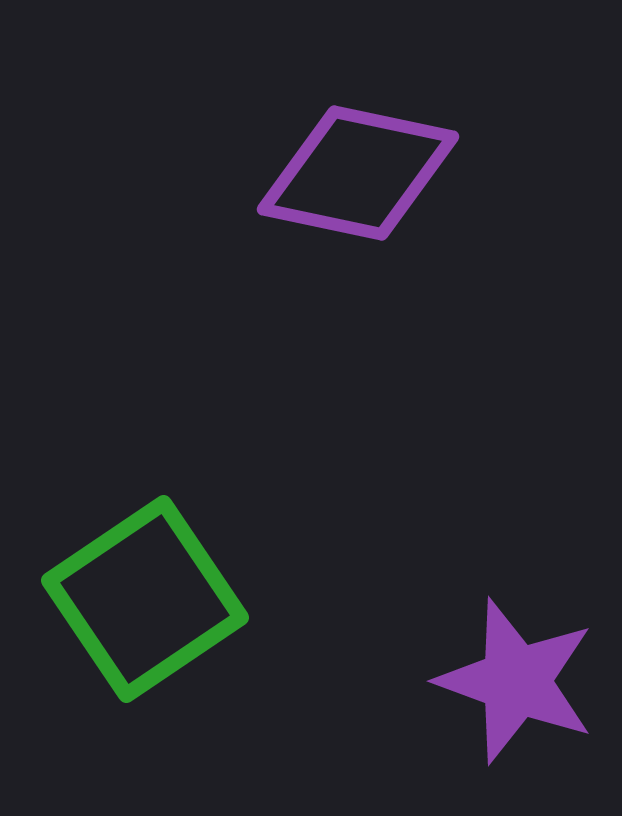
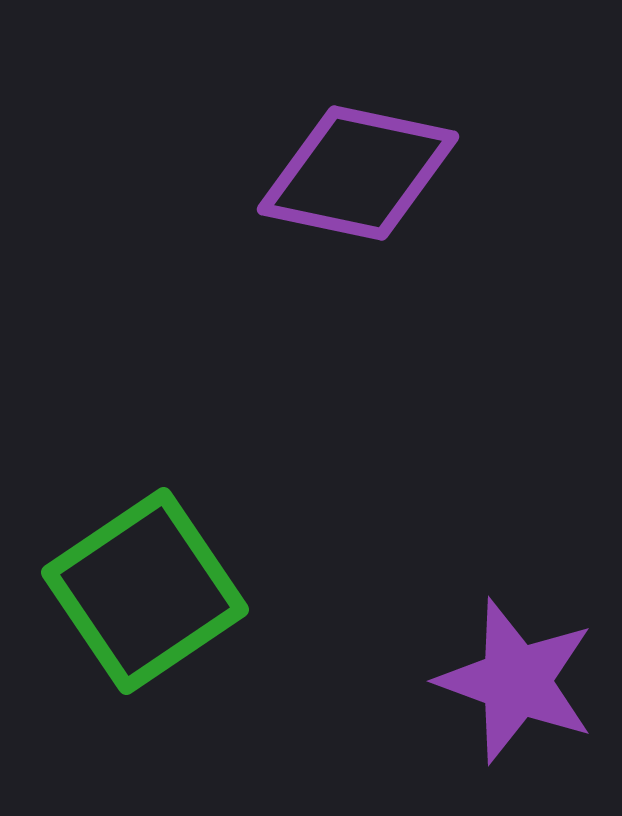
green square: moved 8 px up
